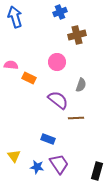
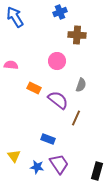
blue arrow: rotated 15 degrees counterclockwise
brown cross: rotated 18 degrees clockwise
pink circle: moved 1 px up
orange rectangle: moved 5 px right, 10 px down
brown line: rotated 63 degrees counterclockwise
